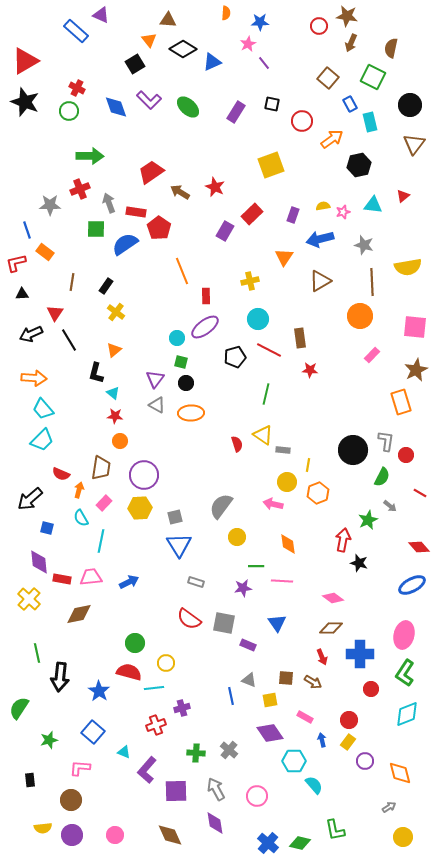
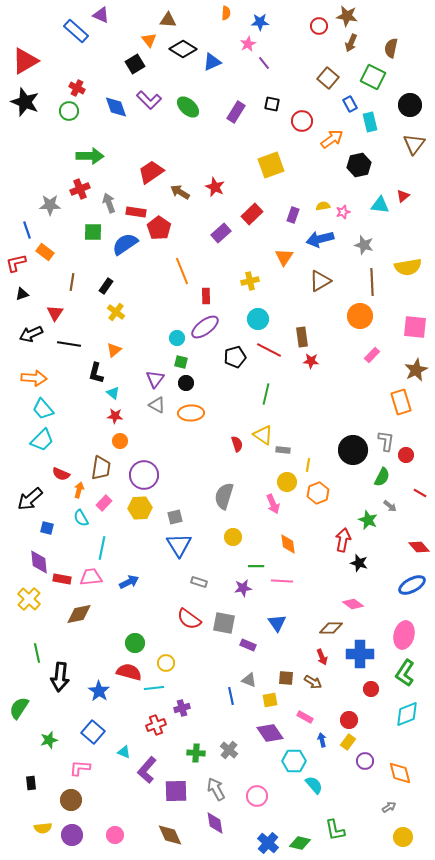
cyan triangle at (373, 205): moved 7 px right
green square at (96, 229): moved 3 px left, 3 px down
purple rectangle at (225, 231): moved 4 px left, 2 px down; rotated 18 degrees clockwise
black triangle at (22, 294): rotated 16 degrees counterclockwise
brown rectangle at (300, 338): moved 2 px right, 1 px up
black line at (69, 340): moved 4 px down; rotated 50 degrees counterclockwise
red star at (310, 370): moved 1 px right, 9 px up
pink arrow at (273, 504): rotated 126 degrees counterclockwise
gray semicircle at (221, 506): moved 3 px right, 10 px up; rotated 20 degrees counterclockwise
green star at (368, 520): rotated 24 degrees counterclockwise
yellow circle at (237, 537): moved 4 px left
cyan line at (101, 541): moved 1 px right, 7 px down
gray rectangle at (196, 582): moved 3 px right
pink diamond at (333, 598): moved 20 px right, 6 px down
black rectangle at (30, 780): moved 1 px right, 3 px down
